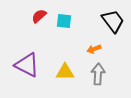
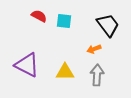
red semicircle: rotated 70 degrees clockwise
black trapezoid: moved 5 px left, 4 px down
gray arrow: moved 1 px left, 1 px down
